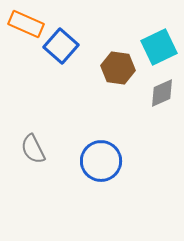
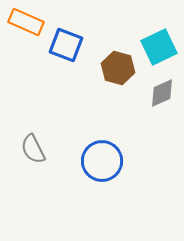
orange rectangle: moved 2 px up
blue square: moved 5 px right, 1 px up; rotated 20 degrees counterclockwise
brown hexagon: rotated 8 degrees clockwise
blue circle: moved 1 px right
